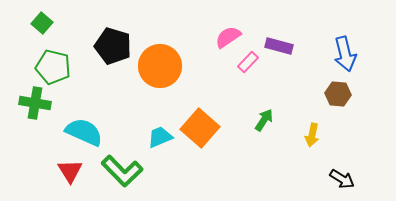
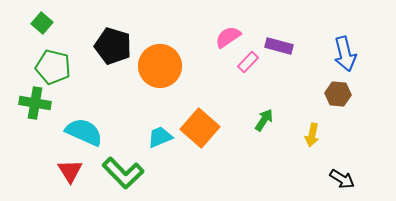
green L-shape: moved 1 px right, 2 px down
